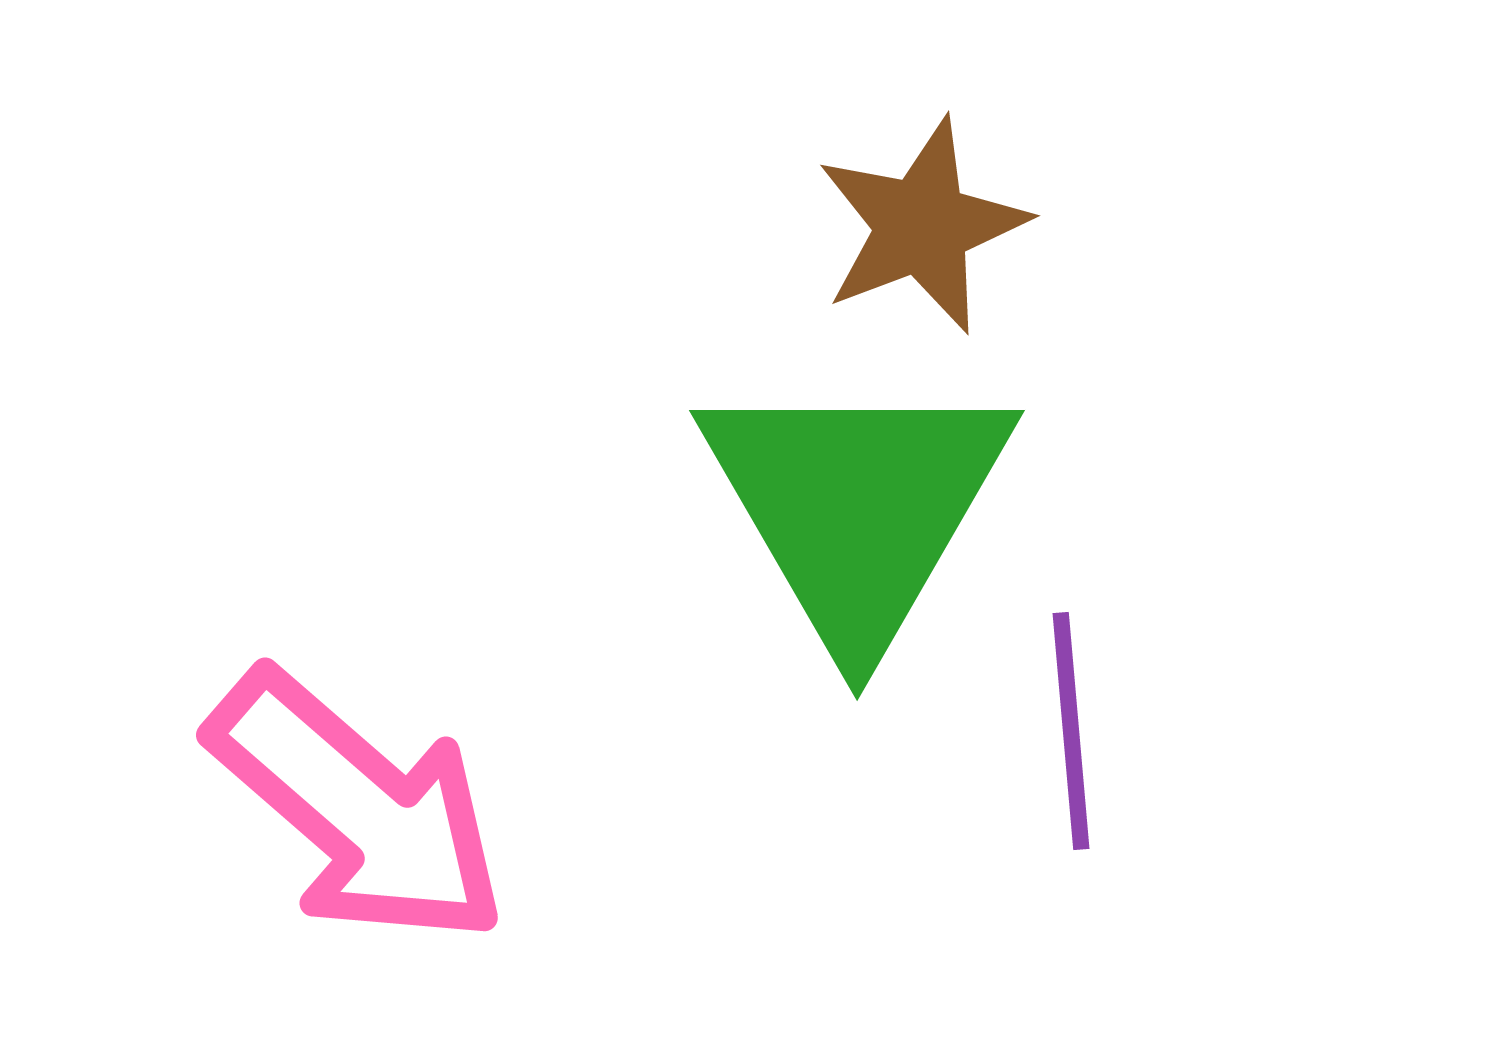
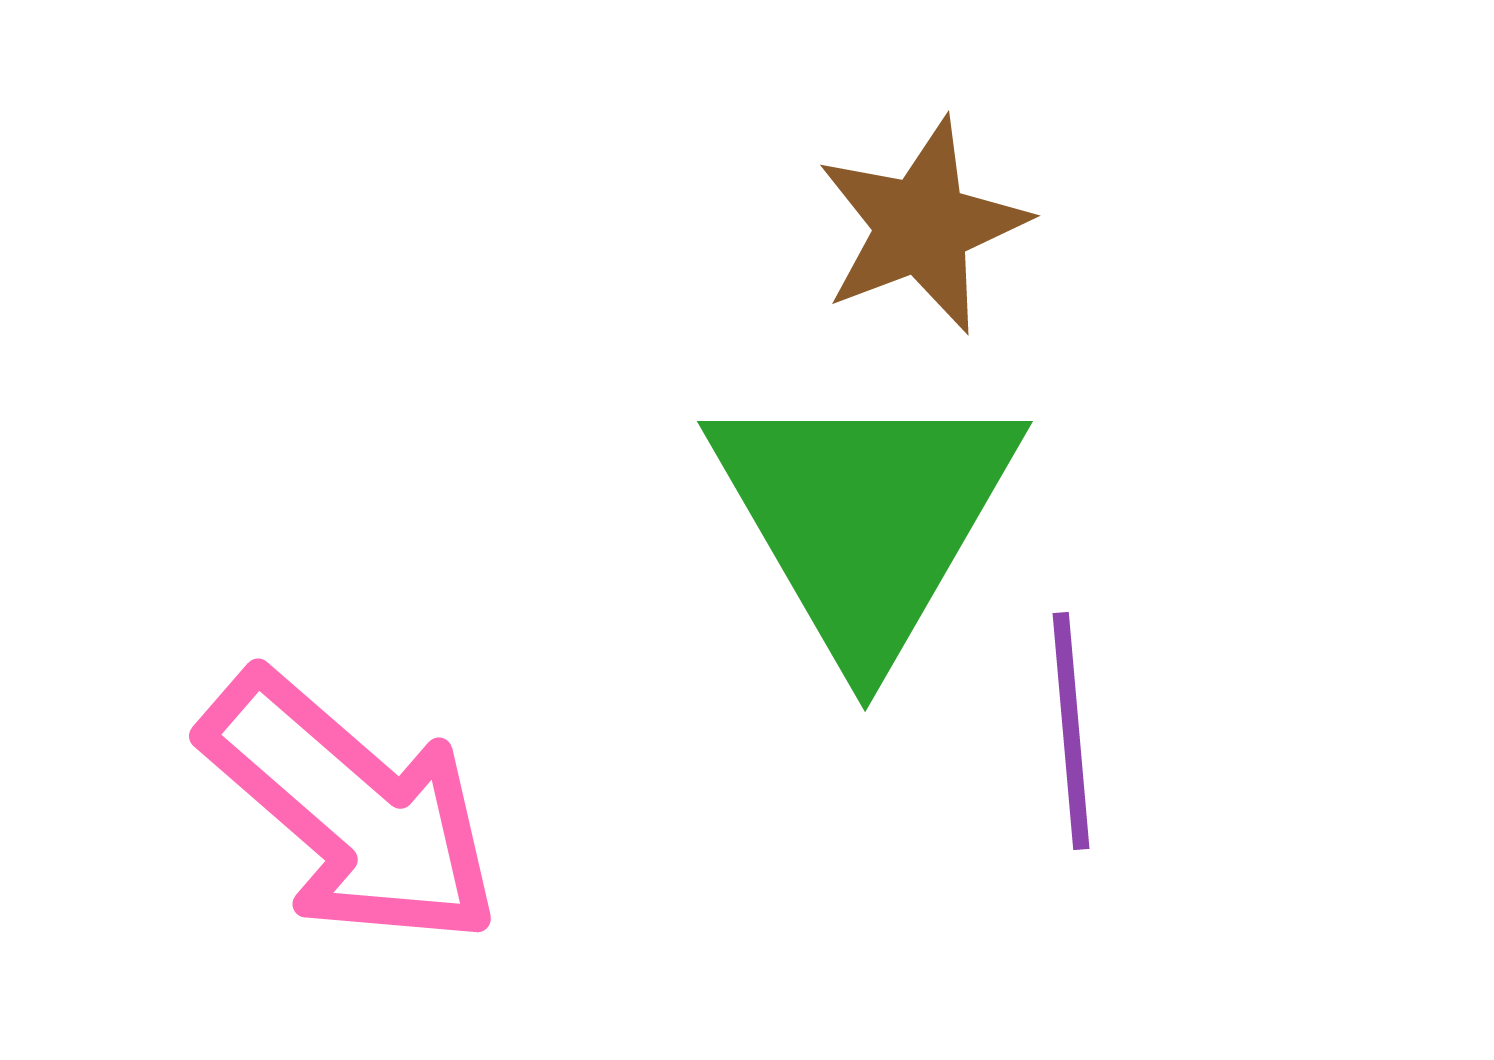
green triangle: moved 8 px right, 11 px down
pink arrow: moved 7 px left, 1 px down
